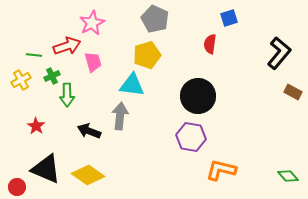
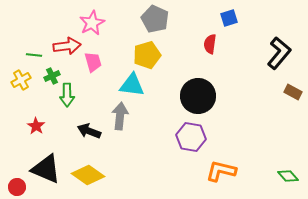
red arrow: rotated 12 degrees clockwise
orange L-shape: moved 1 px down
